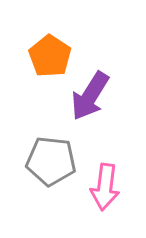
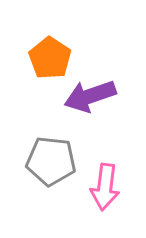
orange pentagon: moved 2 px down
purple arrow: rotated 39 degrees clockwise
